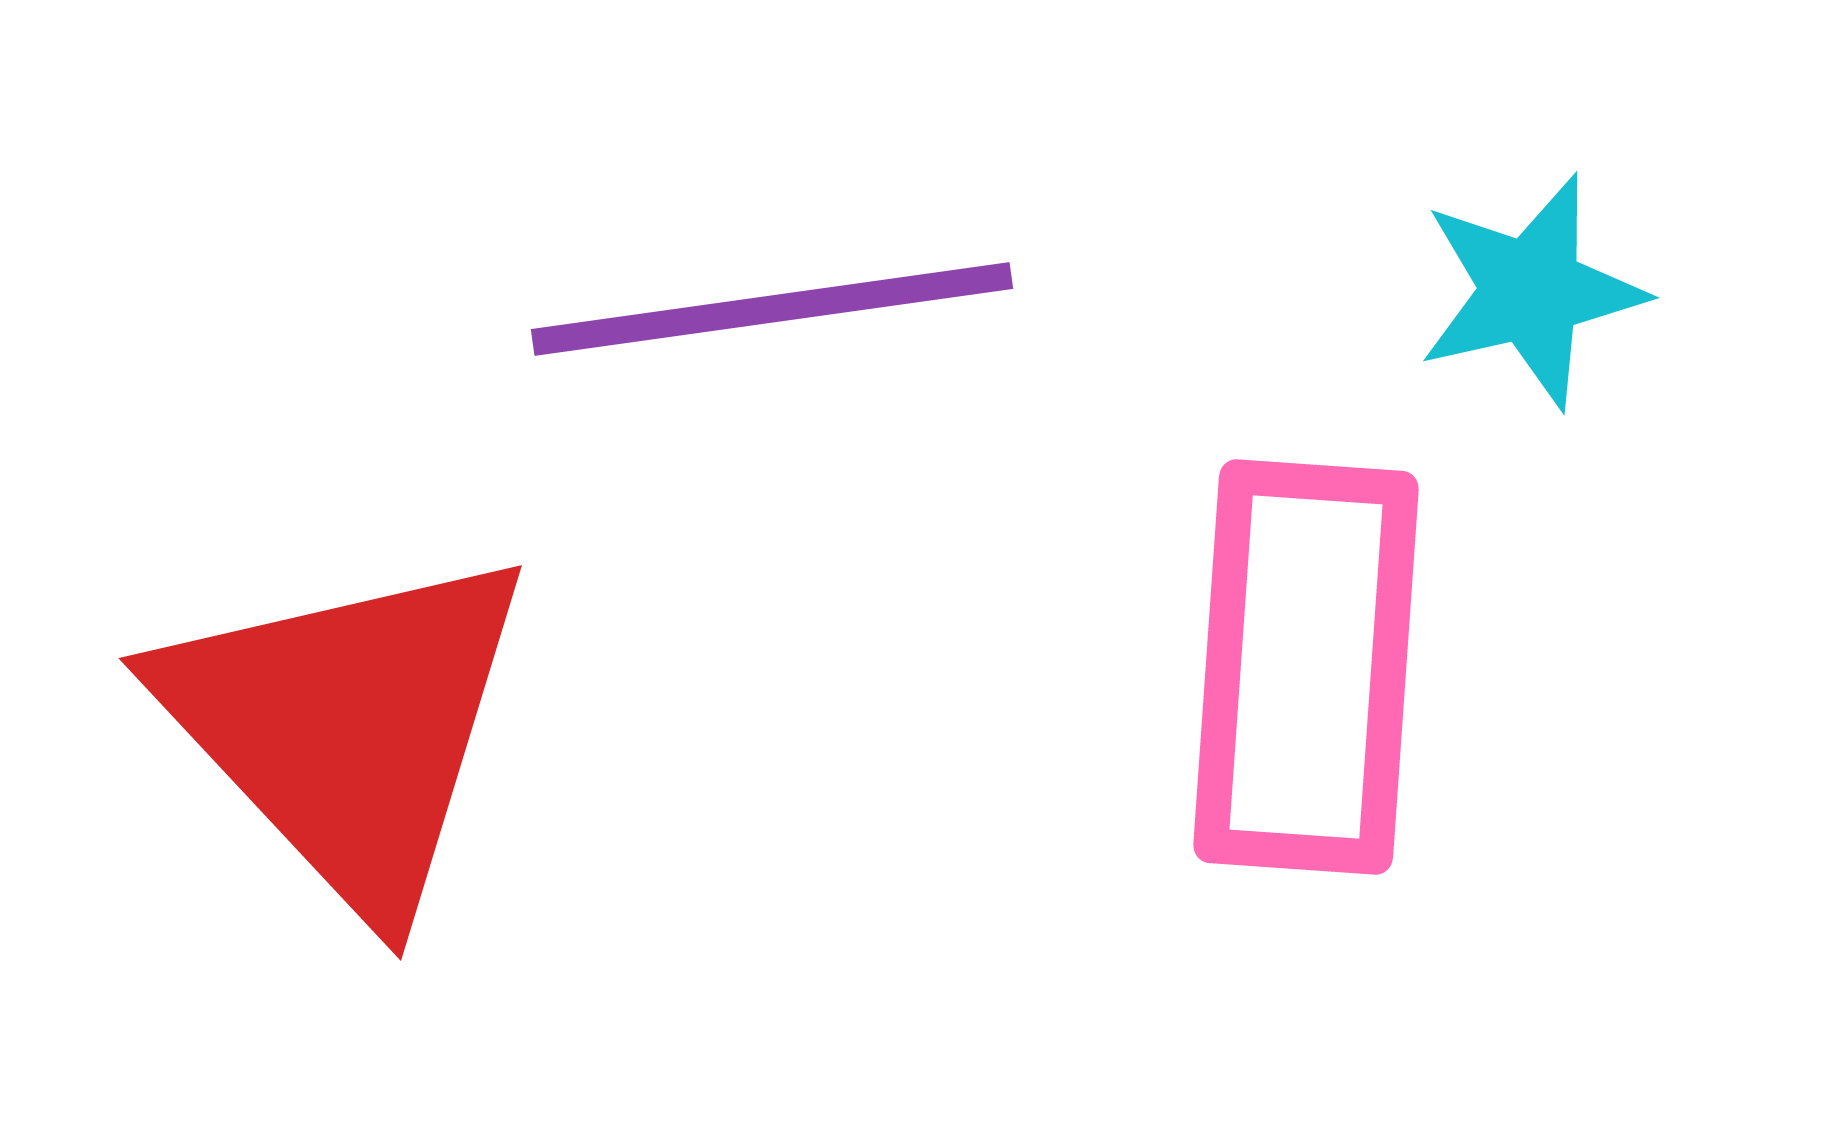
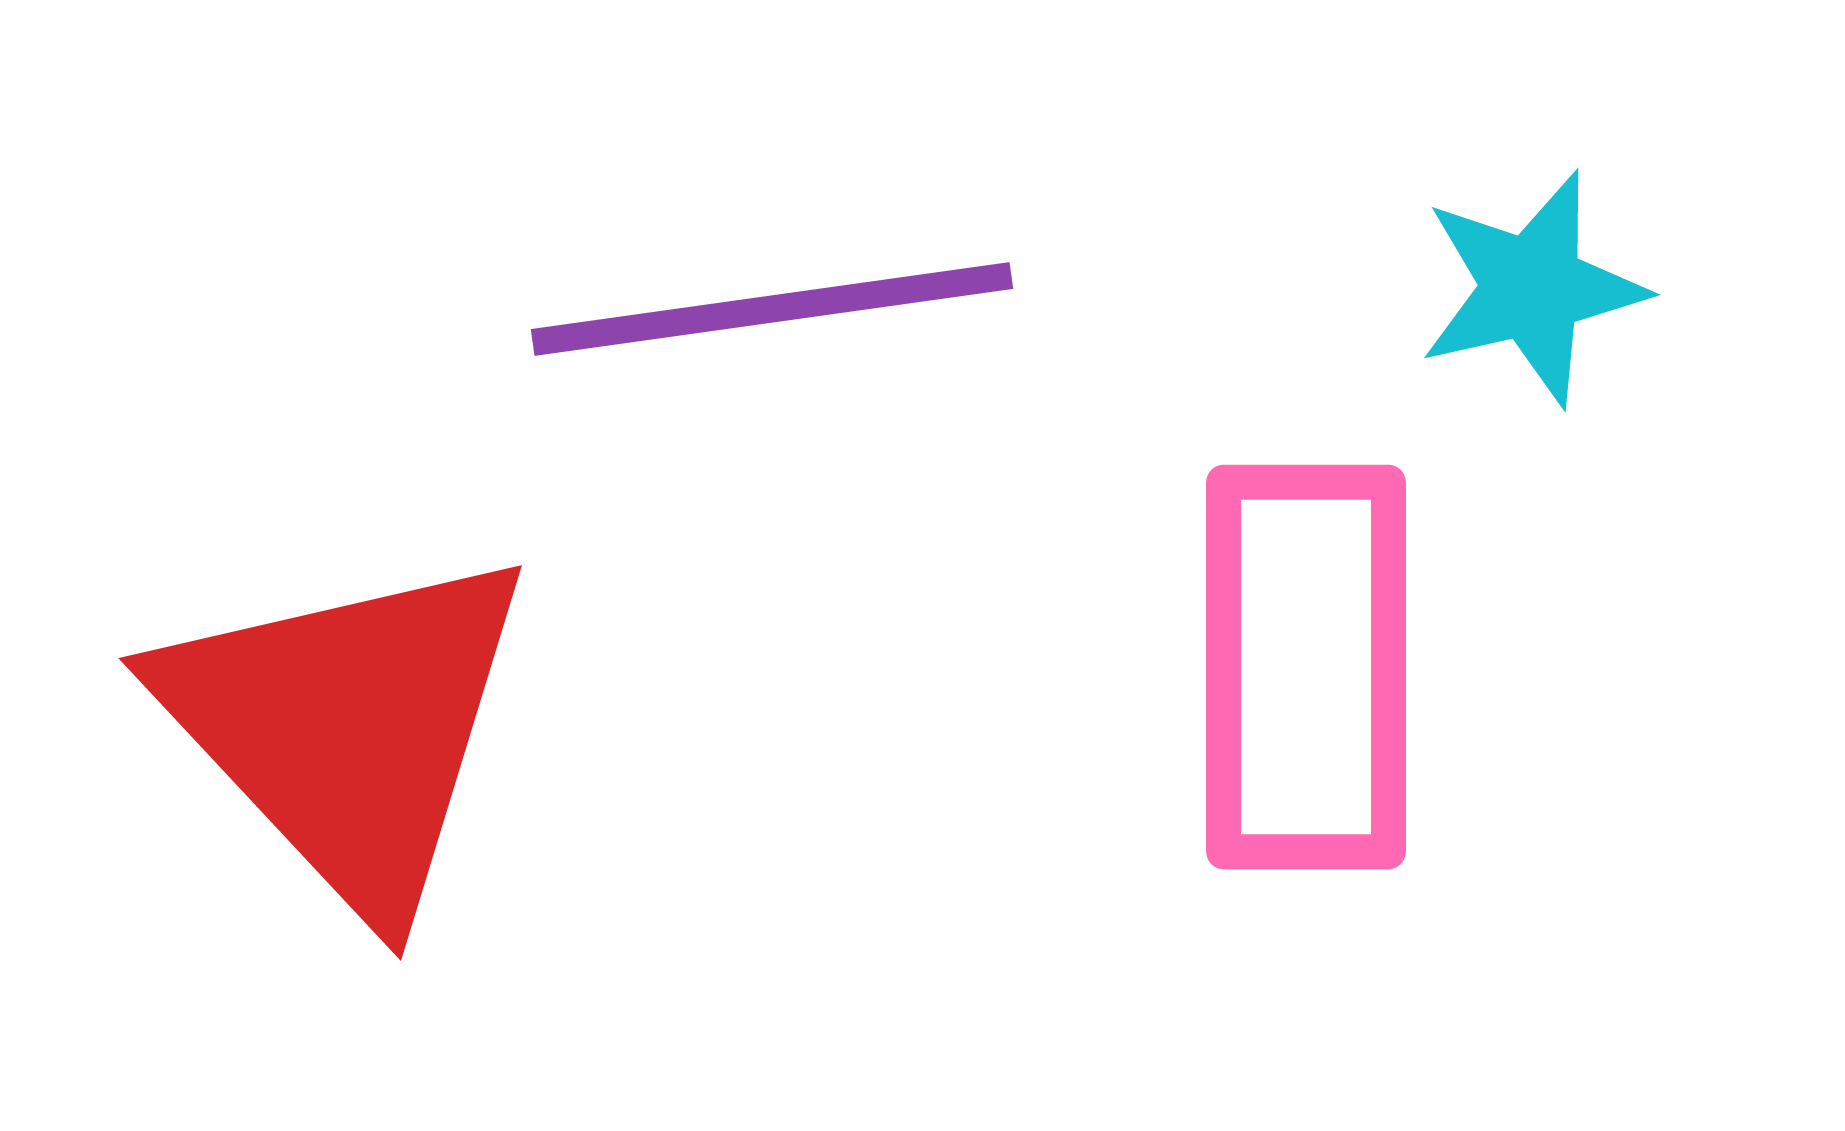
cyan star: moved 1 px right, 3 px up
pink rectangle: rotated 4 degrees counterclockwise
